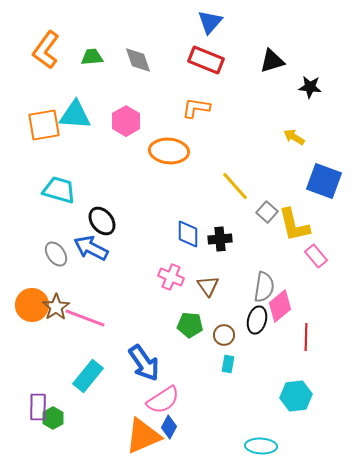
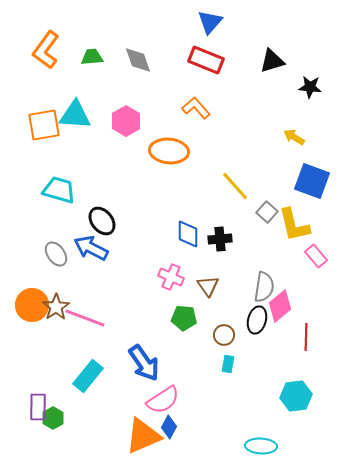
orange L-shape at (196, 108): rotated 40 degrees clockwise
blue square at (324, 181): moved 12 px left
green pentagon at (190, 325): moved 6 px left, 7 px up
